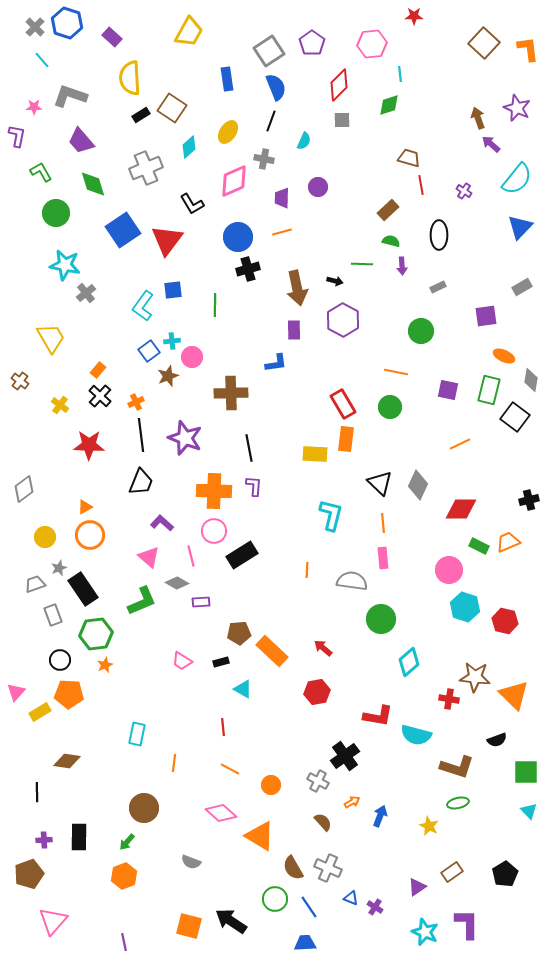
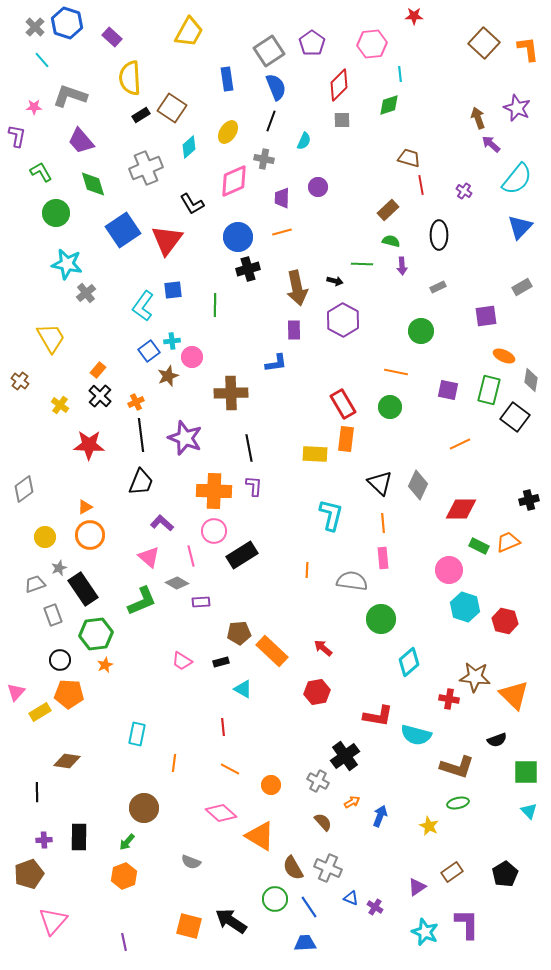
cyan star at (65, 265): moved 2 px right, 1 px up
